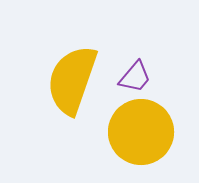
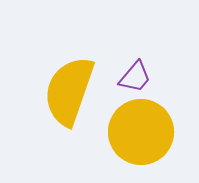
yellow semicircle: moved 3 px left, 11 px down
